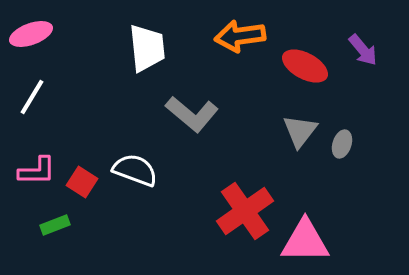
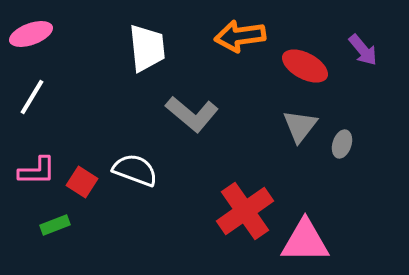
gray triangle: moved 5 px up
